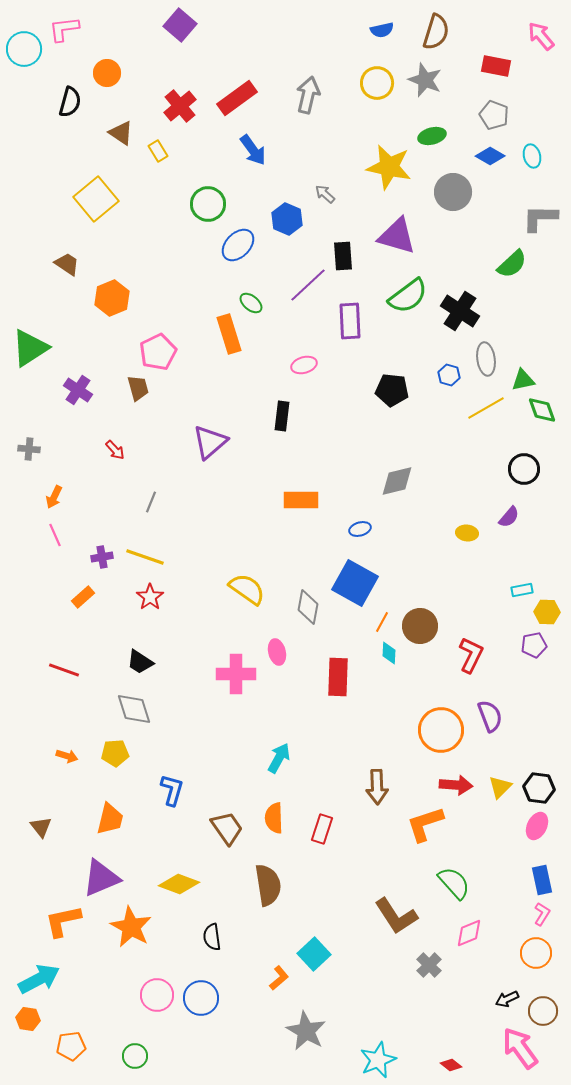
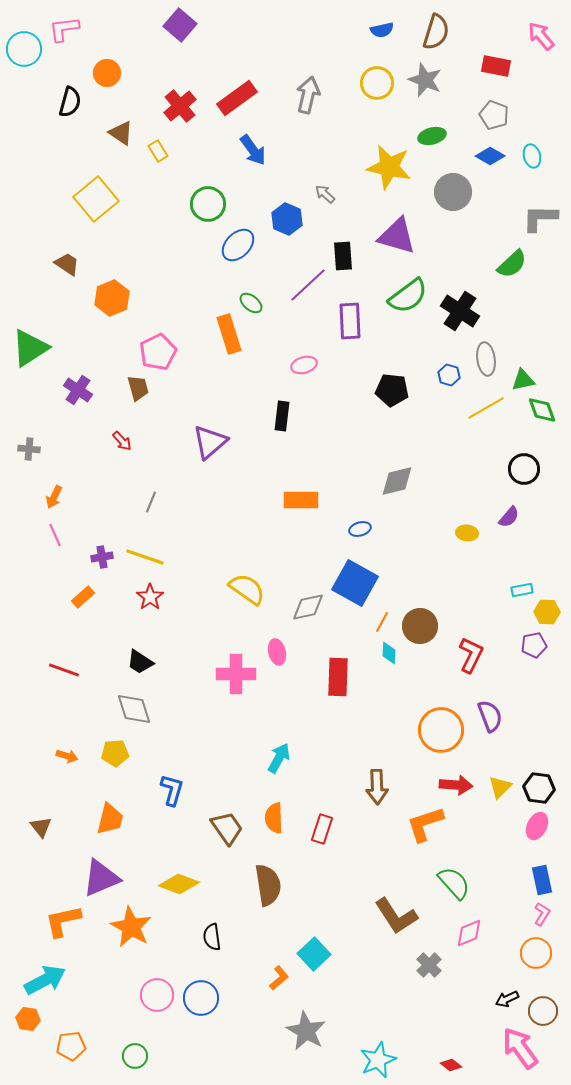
red arrow at (115, 450): moved 7 px right, 9 px up
gray diamond at (308, 607): rotated 68 degrees clockwise
cyan arrow at (39, 979): moved 6 px right, 1 px down
